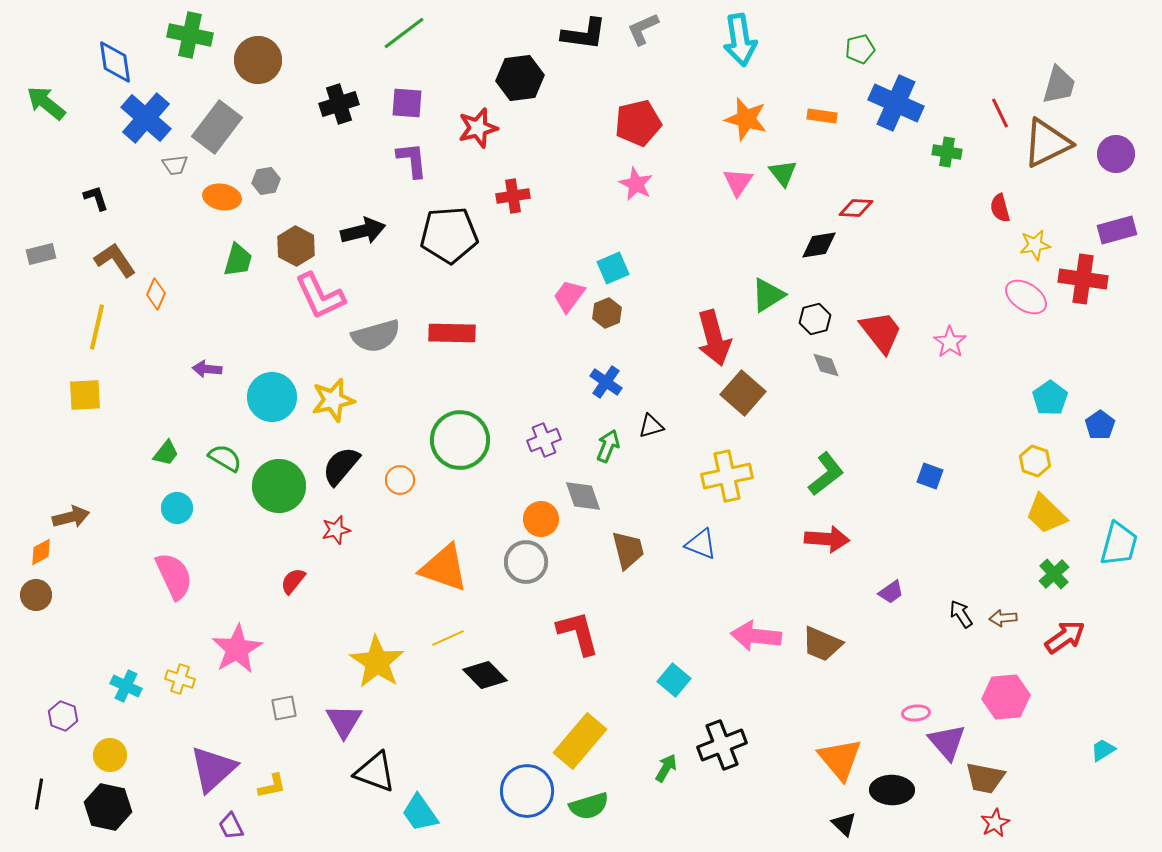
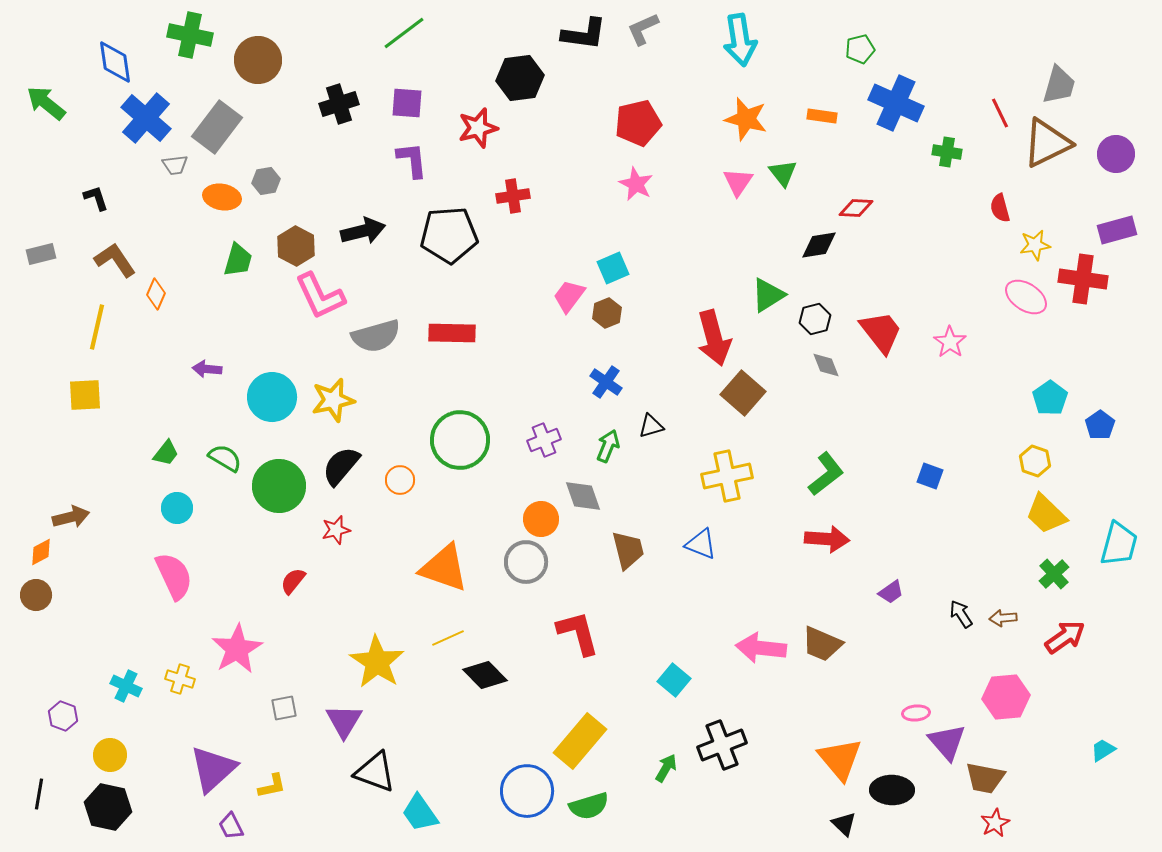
pink arrow at (756, 636): moved 5 px right, 12 px down
